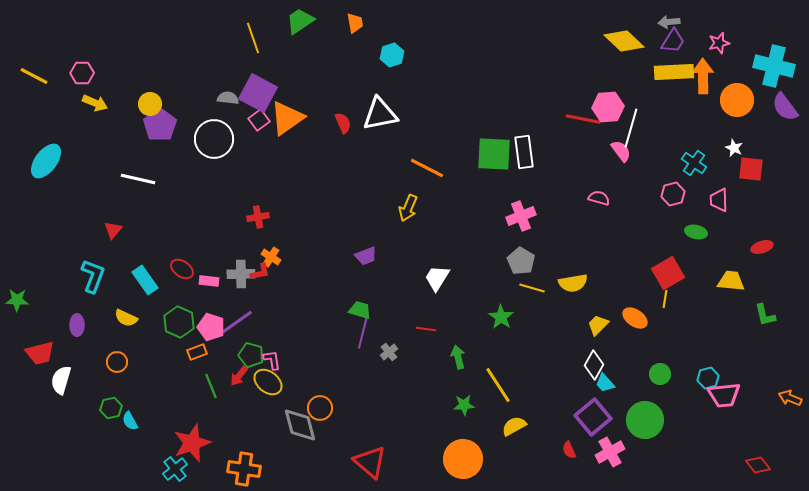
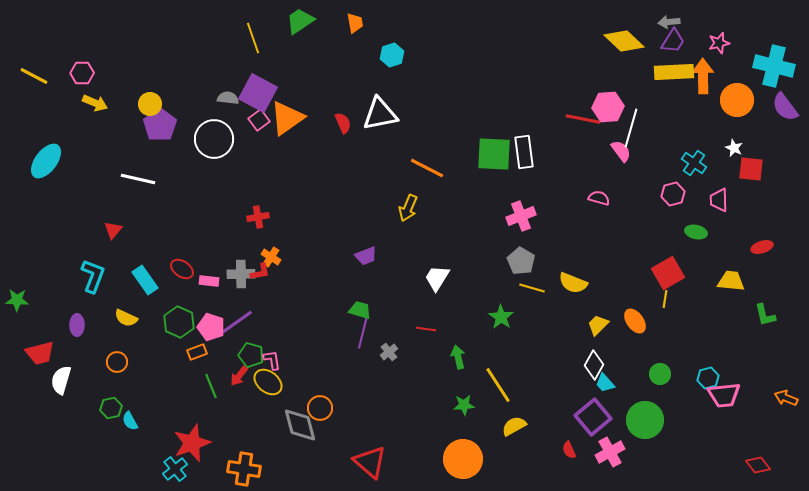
yellow semicircle at (573, 283): rotated 32 degrees clockwise
orange ellipse at (635, 318): moved 3 px down; rotated 20 degrees clockwise
orange arrow at (790, 398): moved 4 px left
